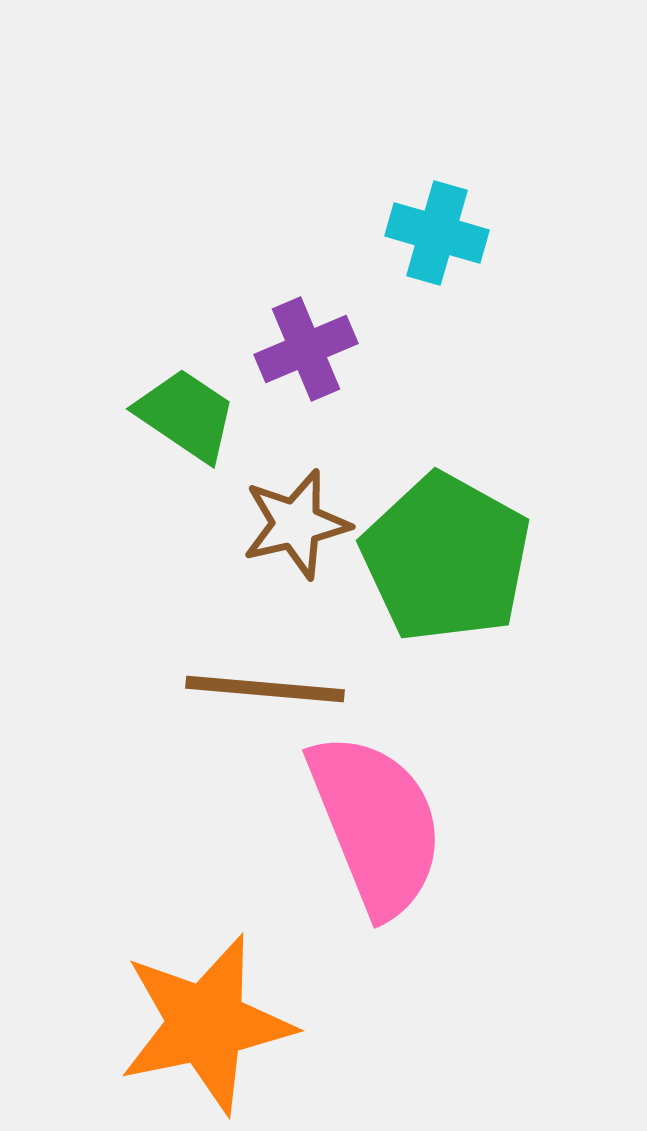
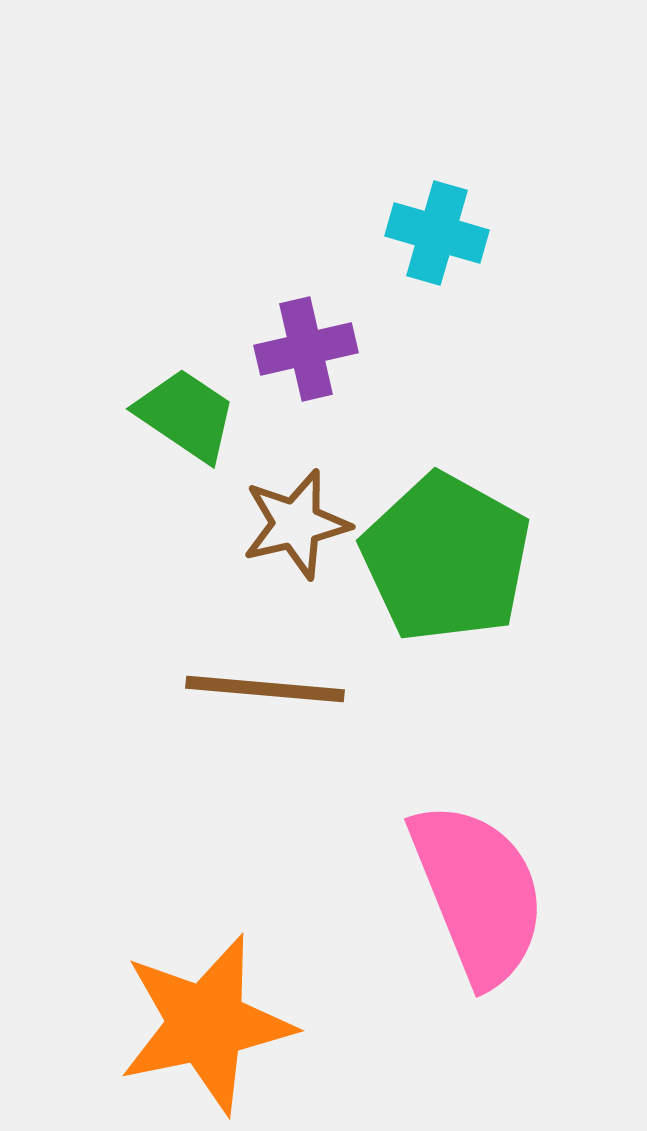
purple cross: rotated 10 degrees clockwise
pink semicircle: moved 102 px right, 69 px down
